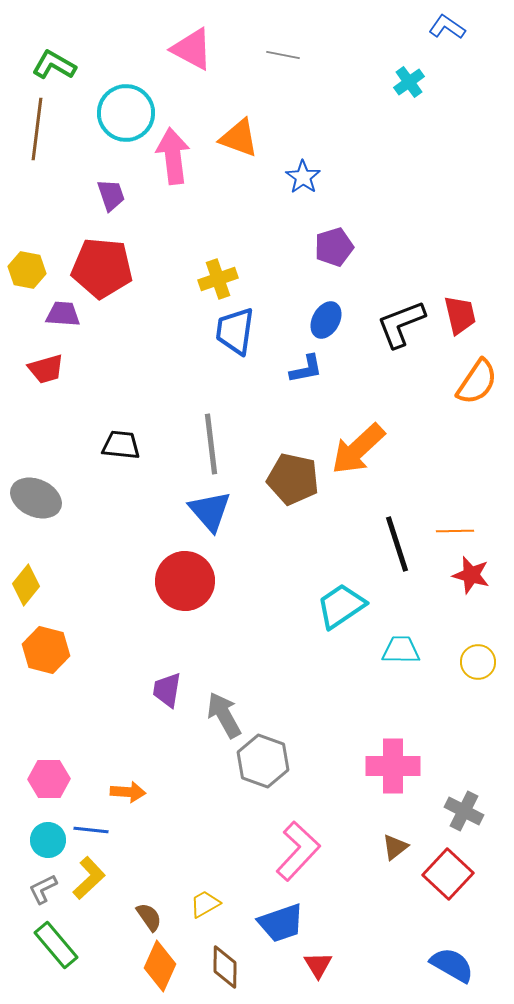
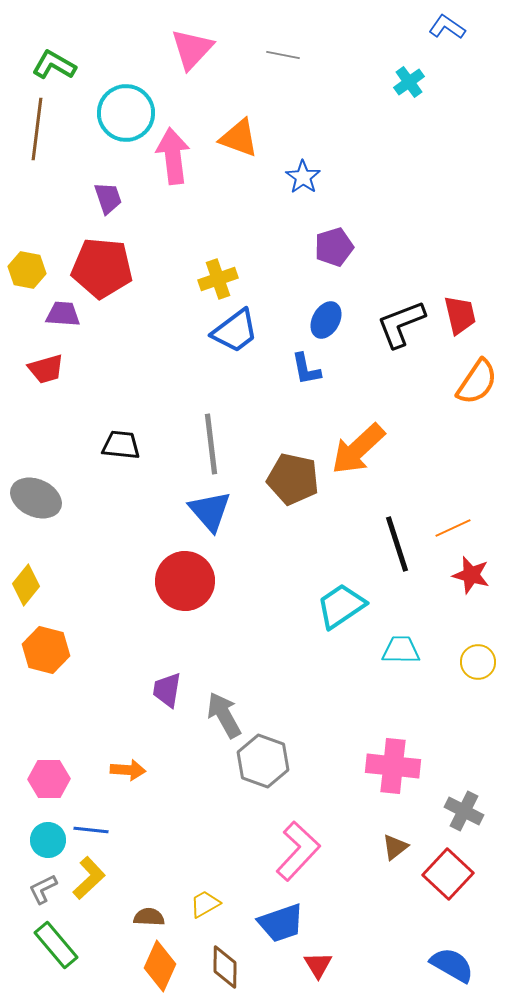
pink triangle at (192, 49): rotated 45 degrees clockwise
purple trapezoid at (111, 195): moved 3 px left, 3 px down
blue trapezoid at (235, 331): rotated 135 degrees counterclockwise
blue L-shape at (306, 369): rotated 90 degrees clockwise
orange line at (455, 531): moved 2 px left, 3 px up; rotated 24 degrees counterclockwise
pink cross at (393, 766): rotated 6 degrees clockwise
orange arrow at (128, 792): moved 22 px up
brown semicircle at (149, 917): rotated 52 degrees counterclockwise
